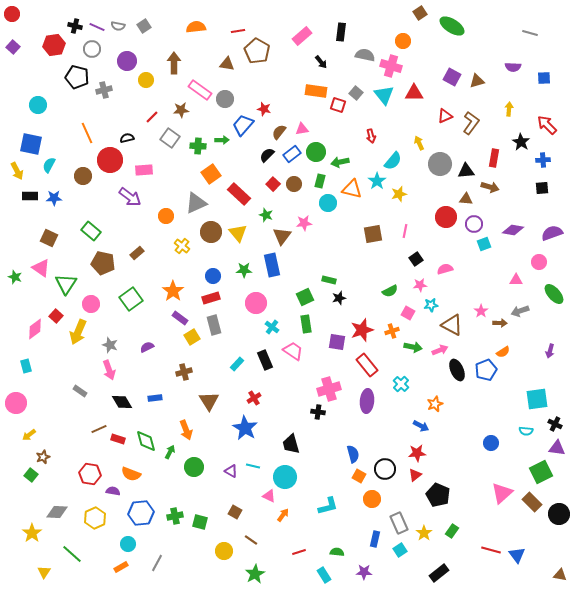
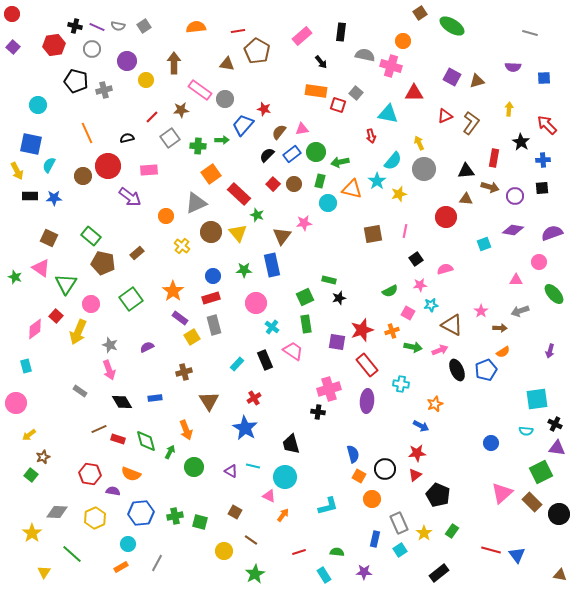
black pentagon at (77, 77): moved 1 px left, 4 px down
cyan triangle at (384, 95): moved 4 px right, 19 px down; rotated 40 degrees counterclockwise
gray square at (170, 138): rotated 18 degrees clockwise
red circle at (110, 160): moved 2 px left, 6 px down
gray circle at (440, 164): moved 16 px left, 5 px down
pink rectangle at (144, 170): moved 5 px right
green star at (266, 215): moved 9 px left
purple circle at (474, 224): moved 41 px right, 28 px up
green rectangle at (91, 231): moved 5 px down
brown arrow at (500, 323): moved 5 px down
cyan cross at (401, 384): rotated 35 degrees counterclockwise
